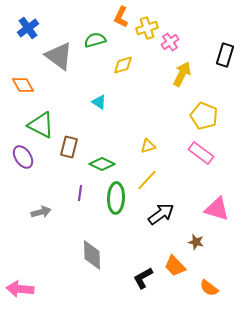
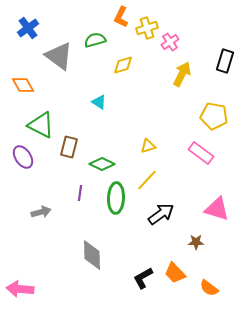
black rectangle: moved 6 px down
yellow pentagon: moved 10 px right; rotated 12 degrees counterclockwise
brown star: rotated 14 degrees counterclockwise
orange trapezoid: moved 7 px down
